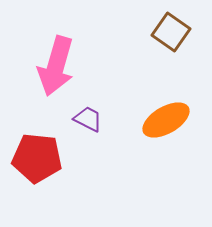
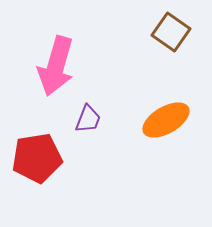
purple trapezoid: rotated 84 degrees clockwise
red pentagon: rotated 15 degrees counterclockwise
